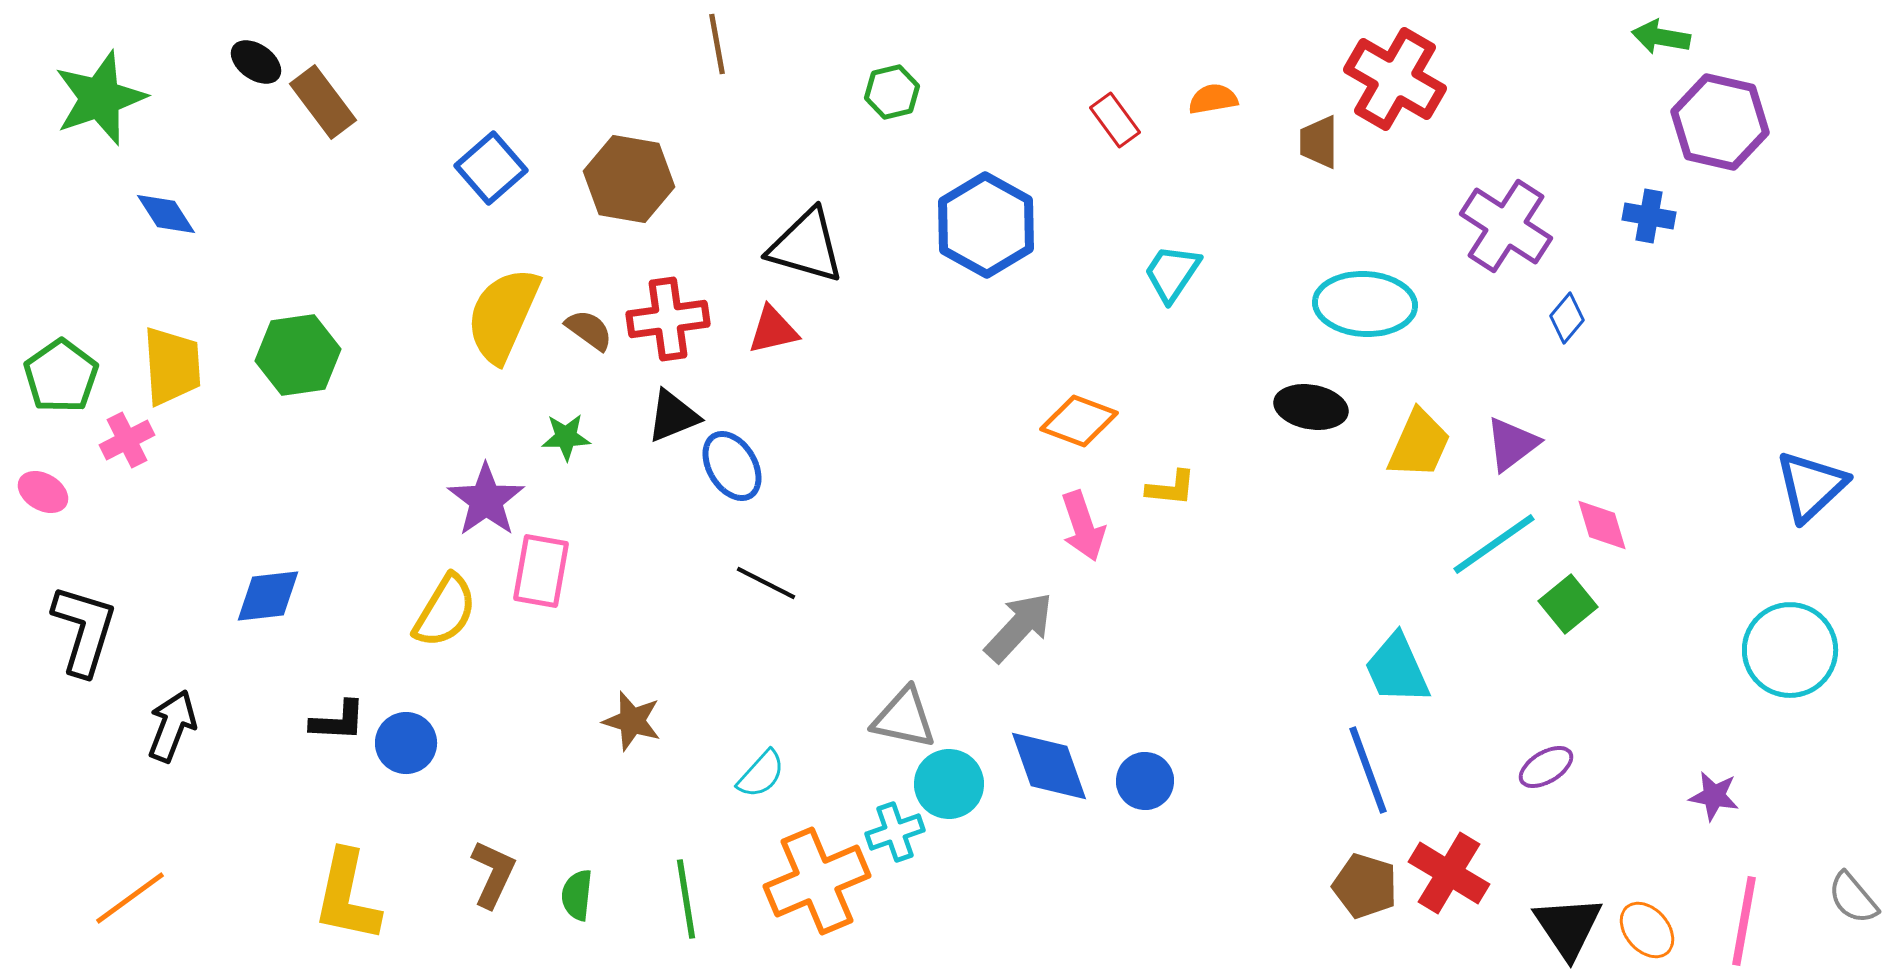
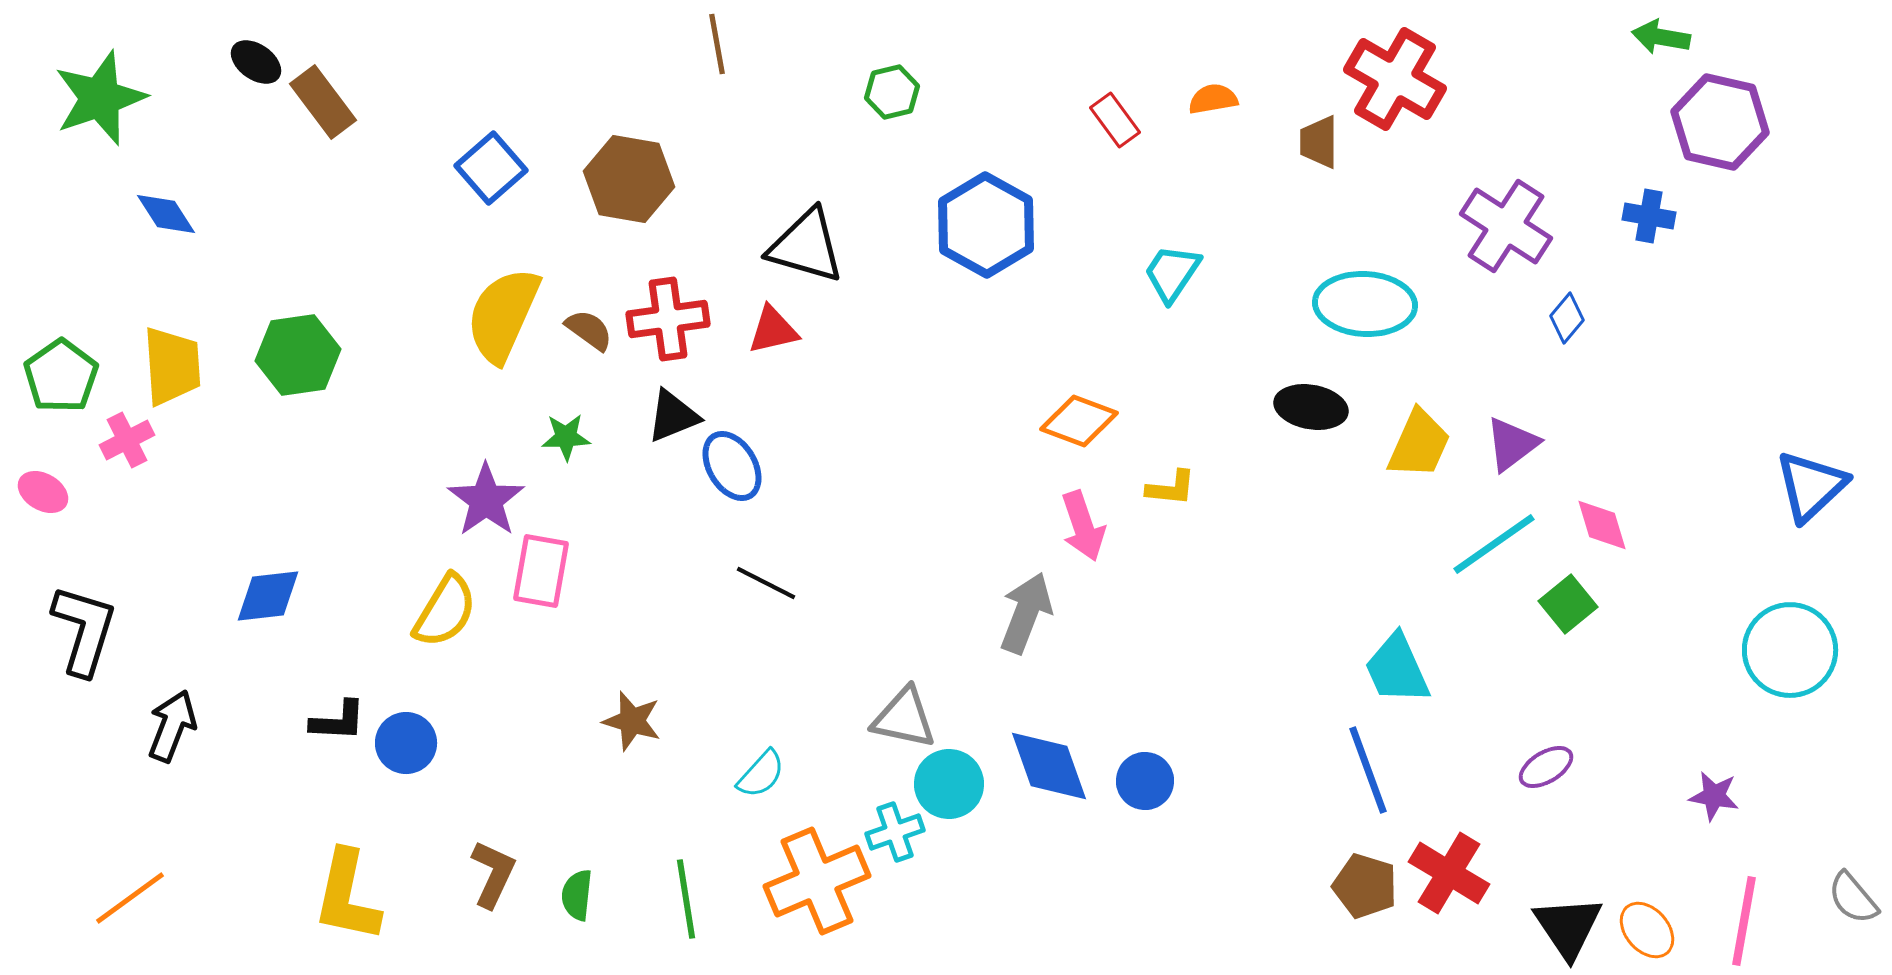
gray arrow at (1019, 627): moved 7 px right, 14 px up; rotated 22 degrees counterclockwise
